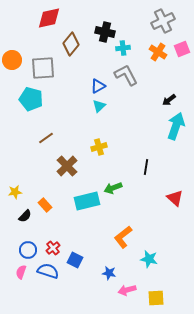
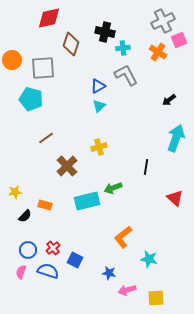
brown diamond: rotated 20 degrees counterclockwise
pink square: moved 3 px left, 9 px up
cyan arrow: moved 12 px down
orange rectangle: rotated 32 degrees counterclockwise
